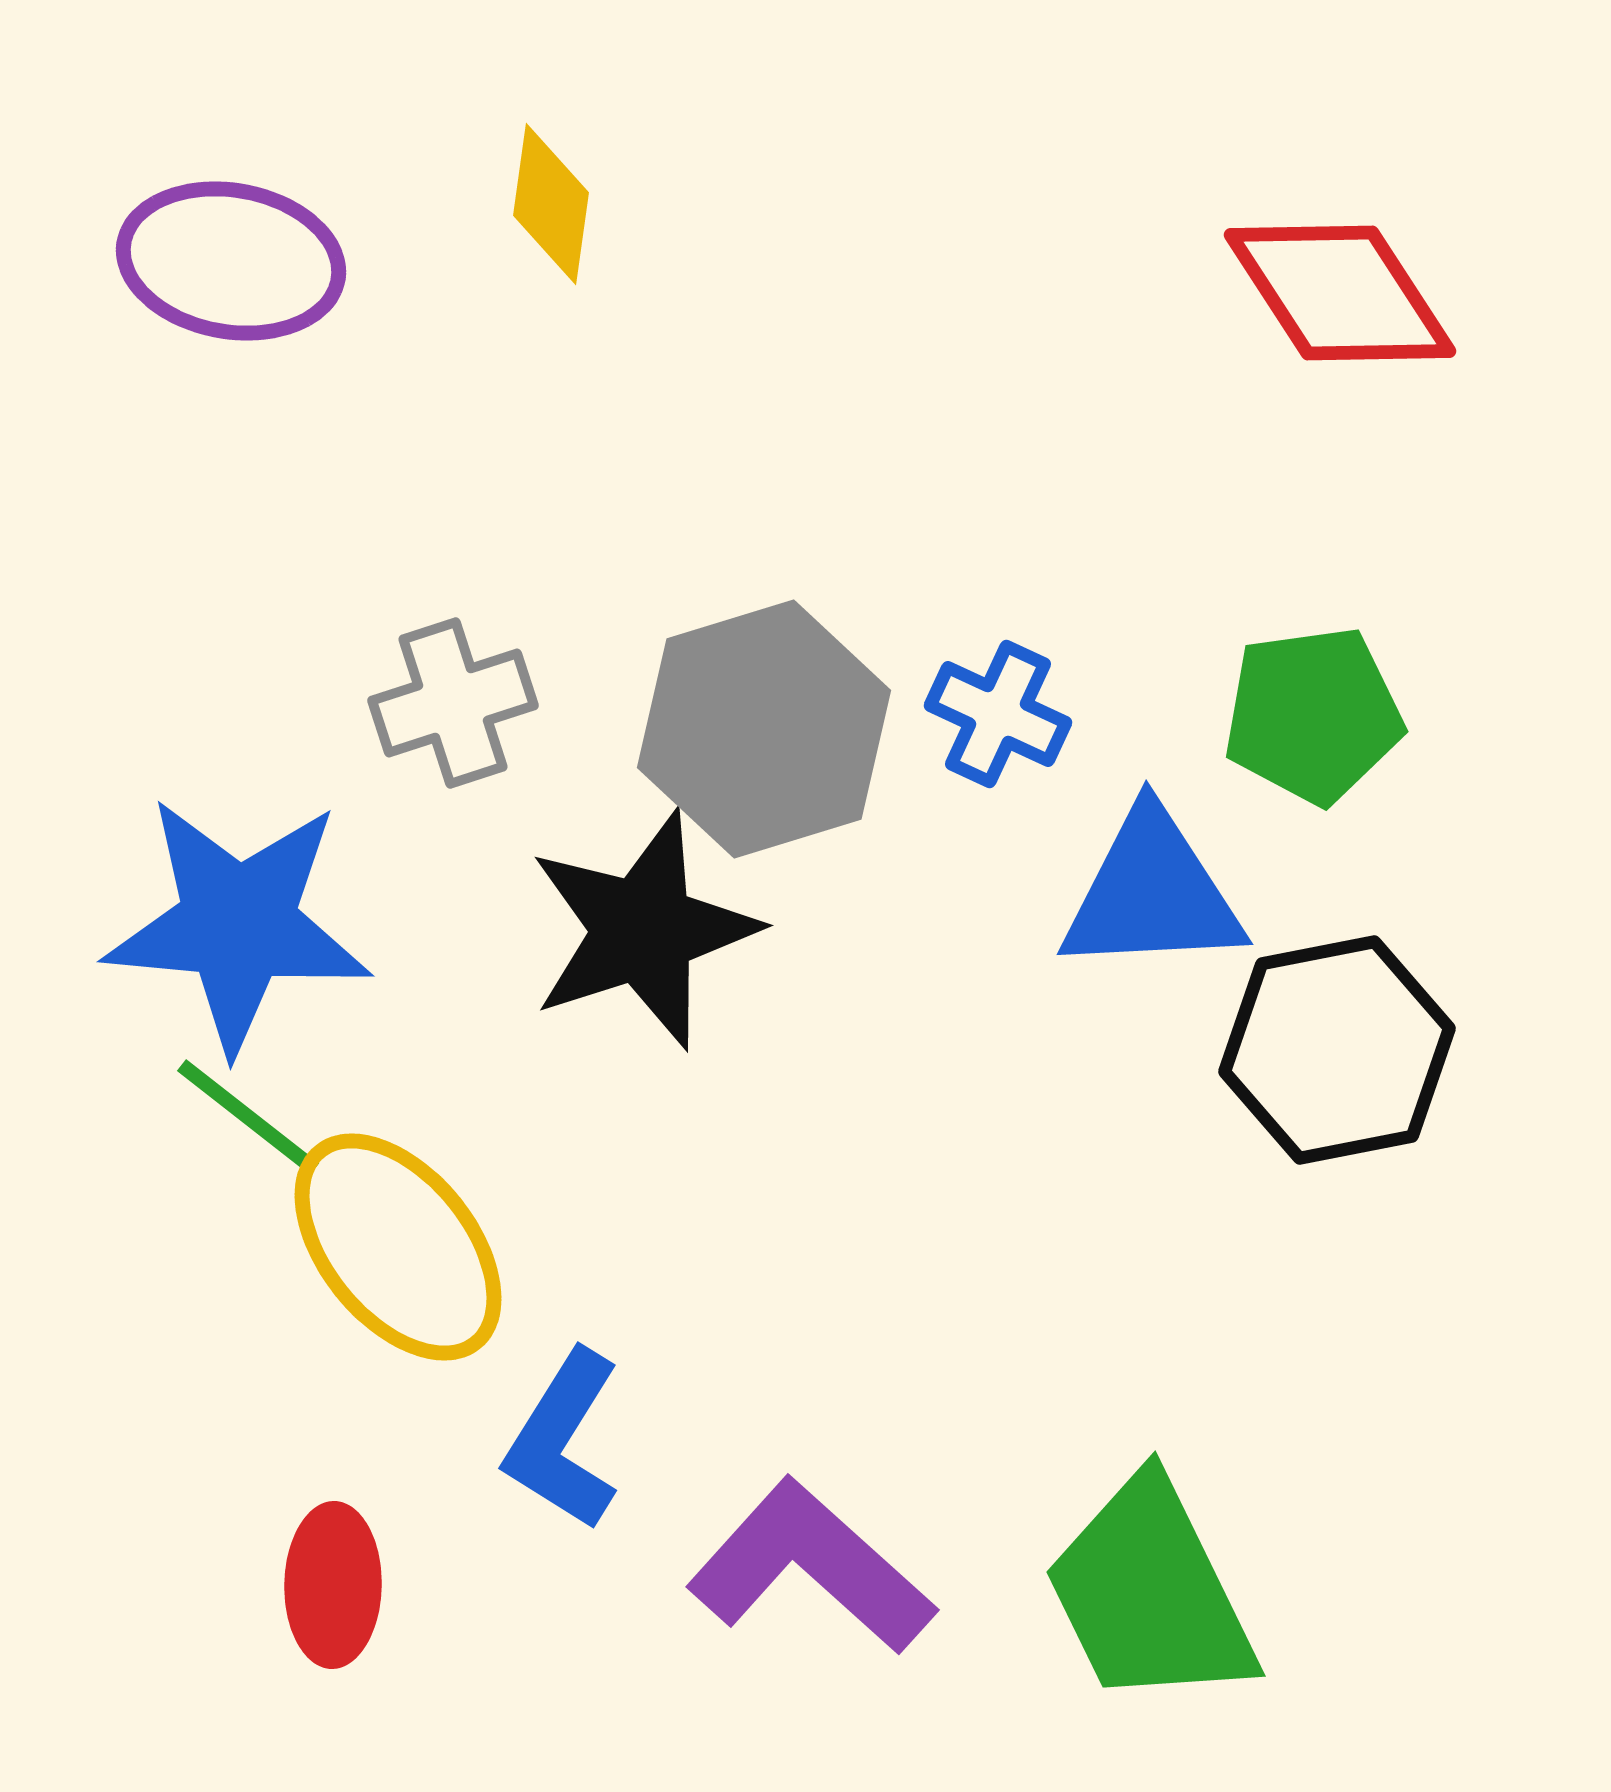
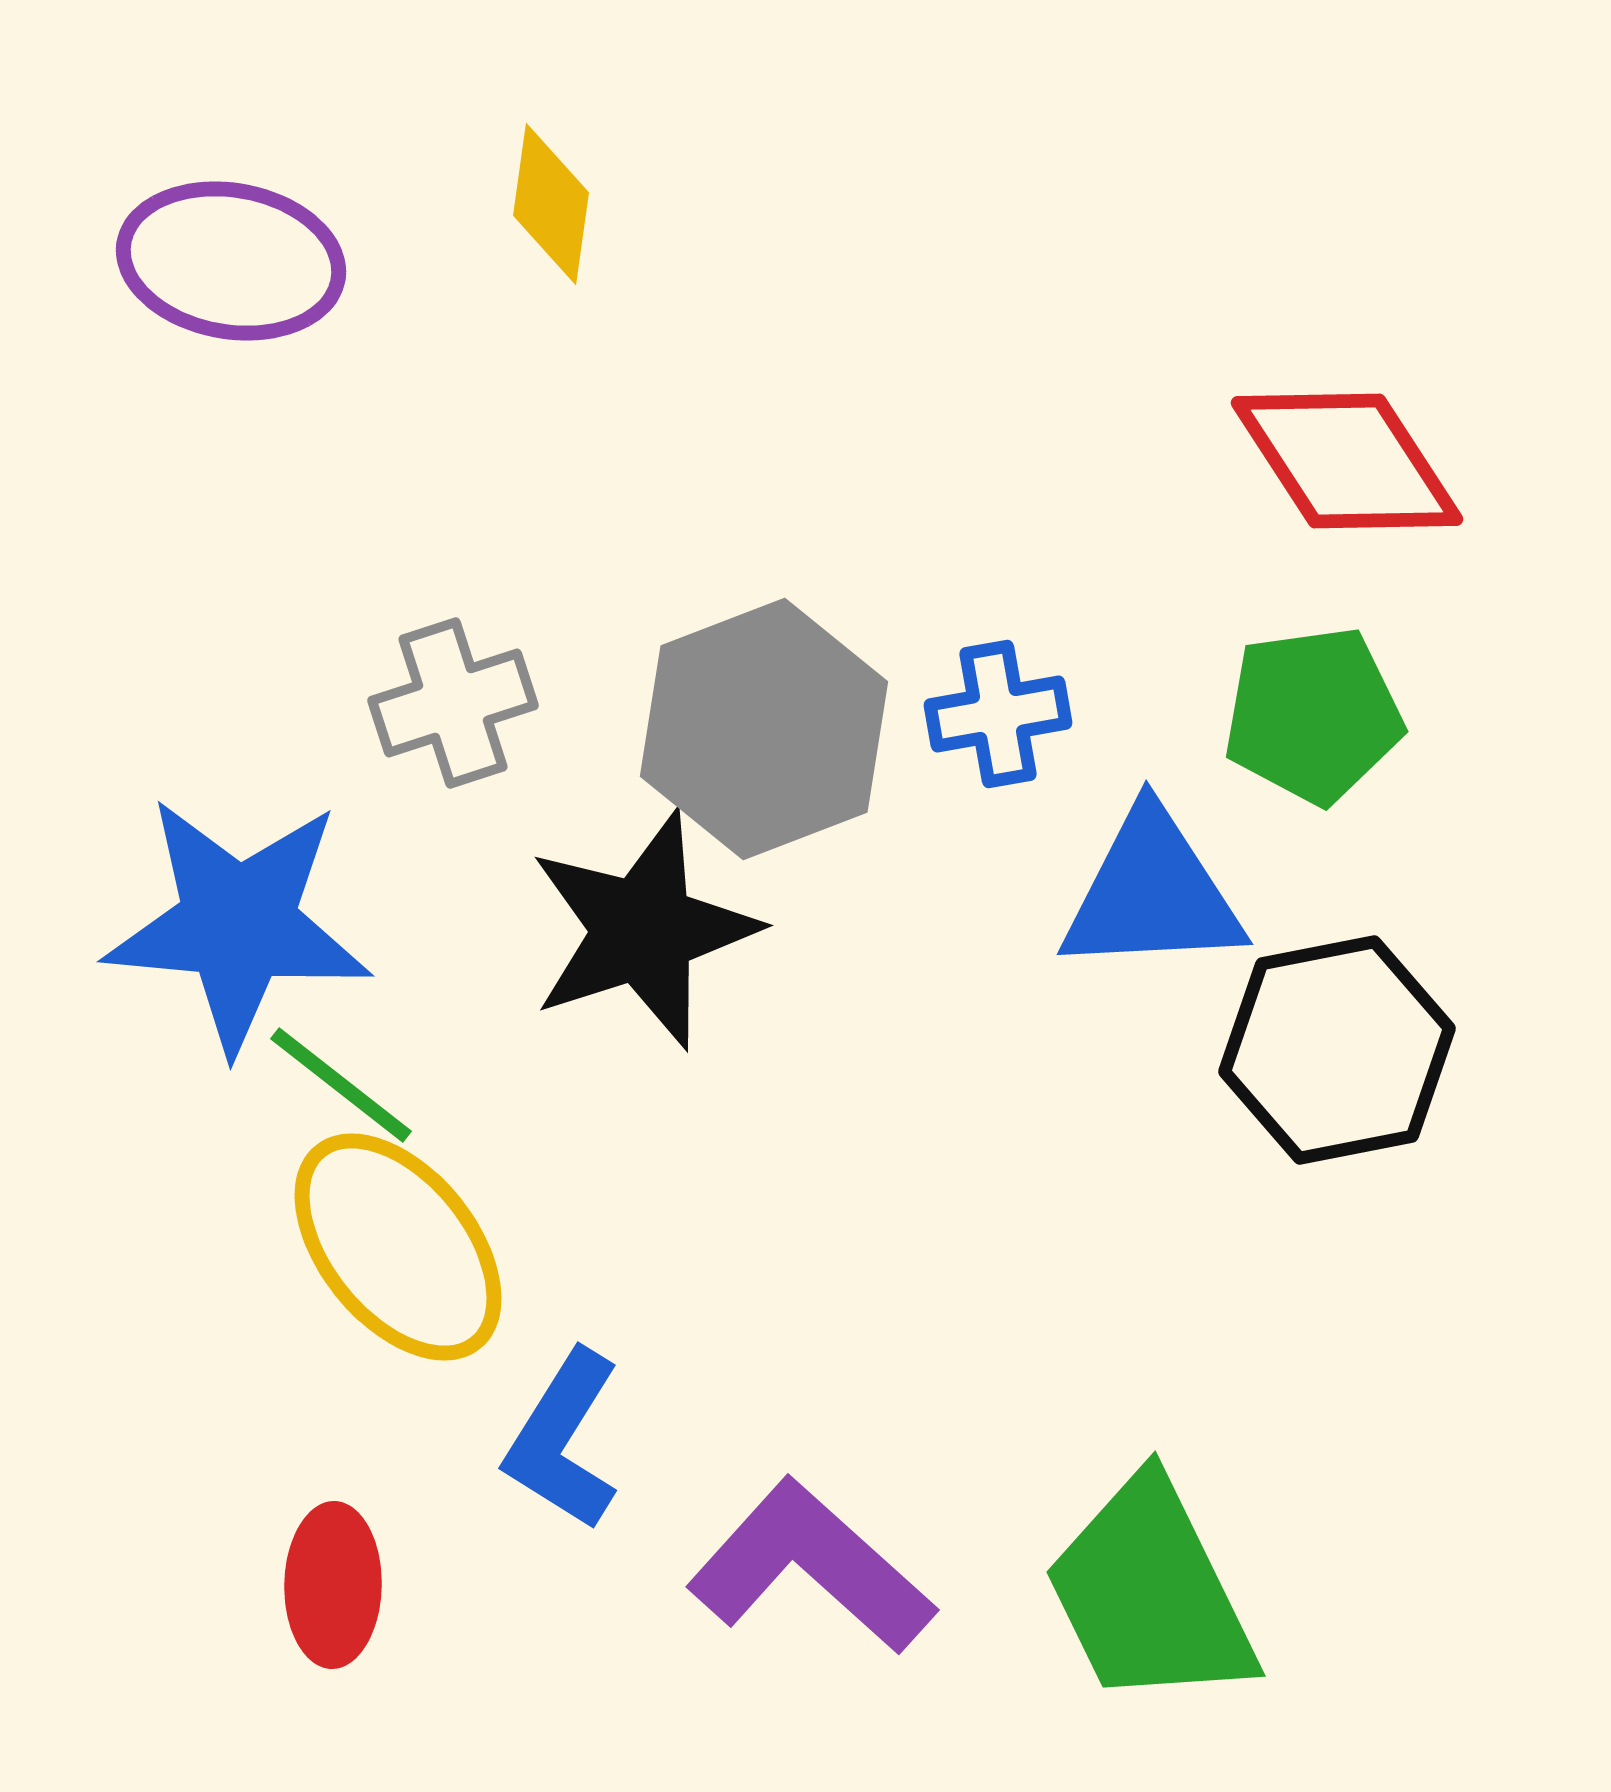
red diamond: moved 7 px right, 168 px down
blue cross: rotated 35 degrees counterclockwise
gray hexagon: rotated 4 degrees counterclockwise
green line: moved 93 px right, 32 px up
